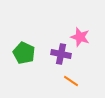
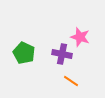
purple cross: moved 1 px right
